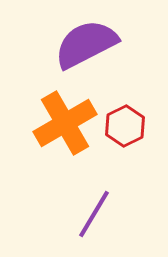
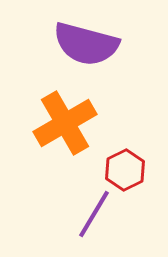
purple semicircle: rotated 138 degrees counterclockwise
red hexagon: moved 44 px down
